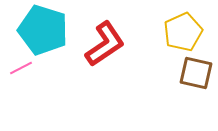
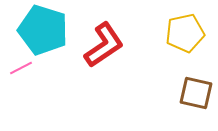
yellow pentagon: moved 2 px right, 1 px down; rotated 12 degrees clockwise
red L-shape: moved 1 px left, 1 px down
brown square: moved 20 px down
